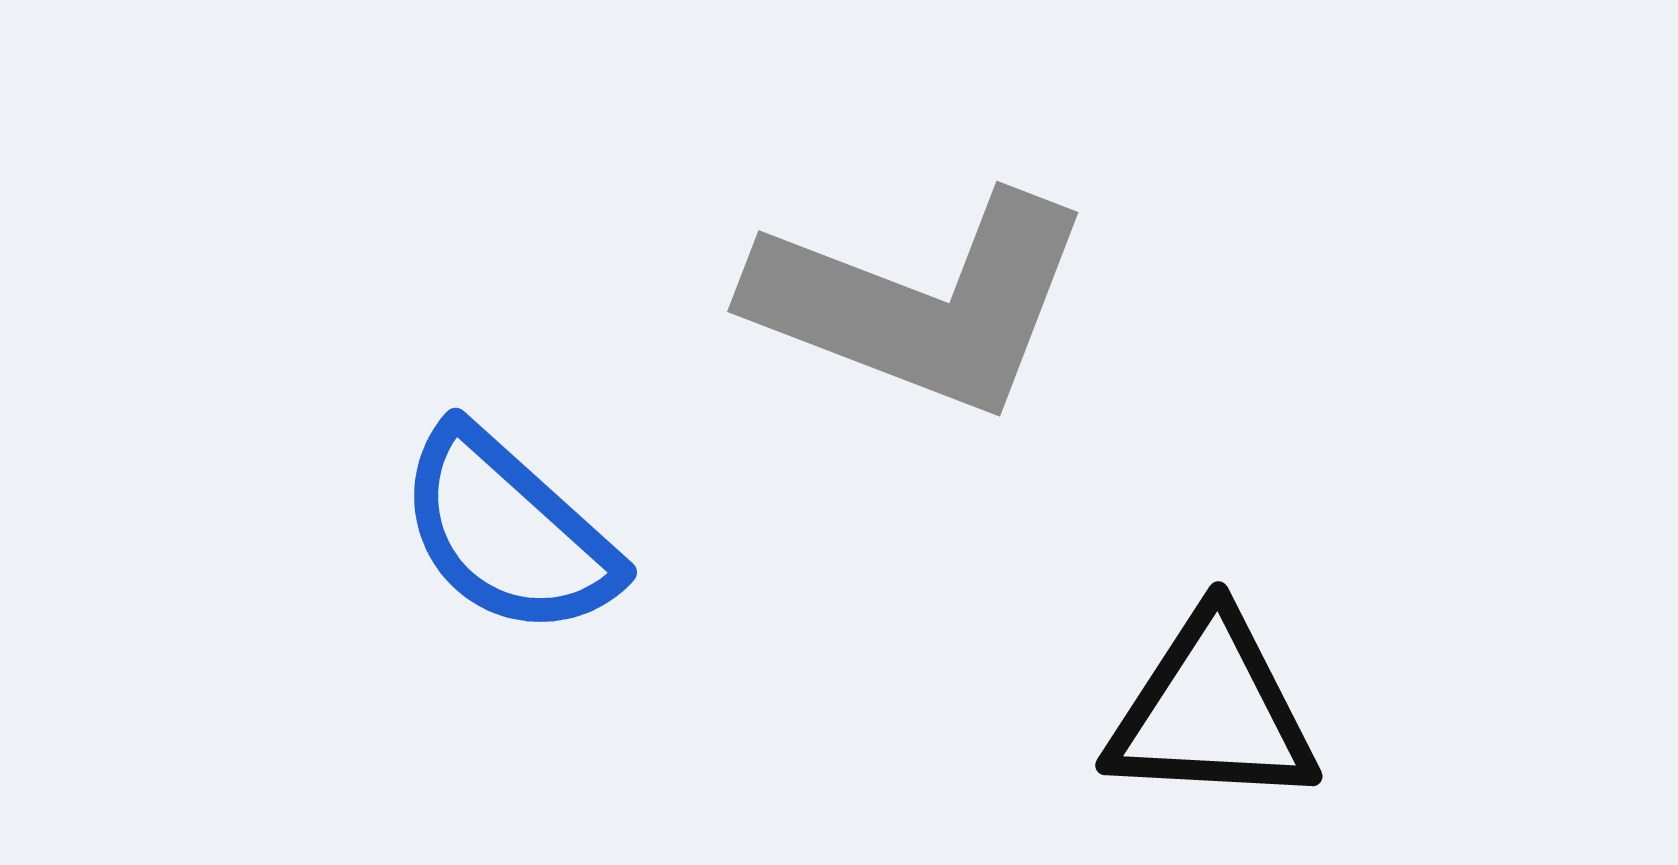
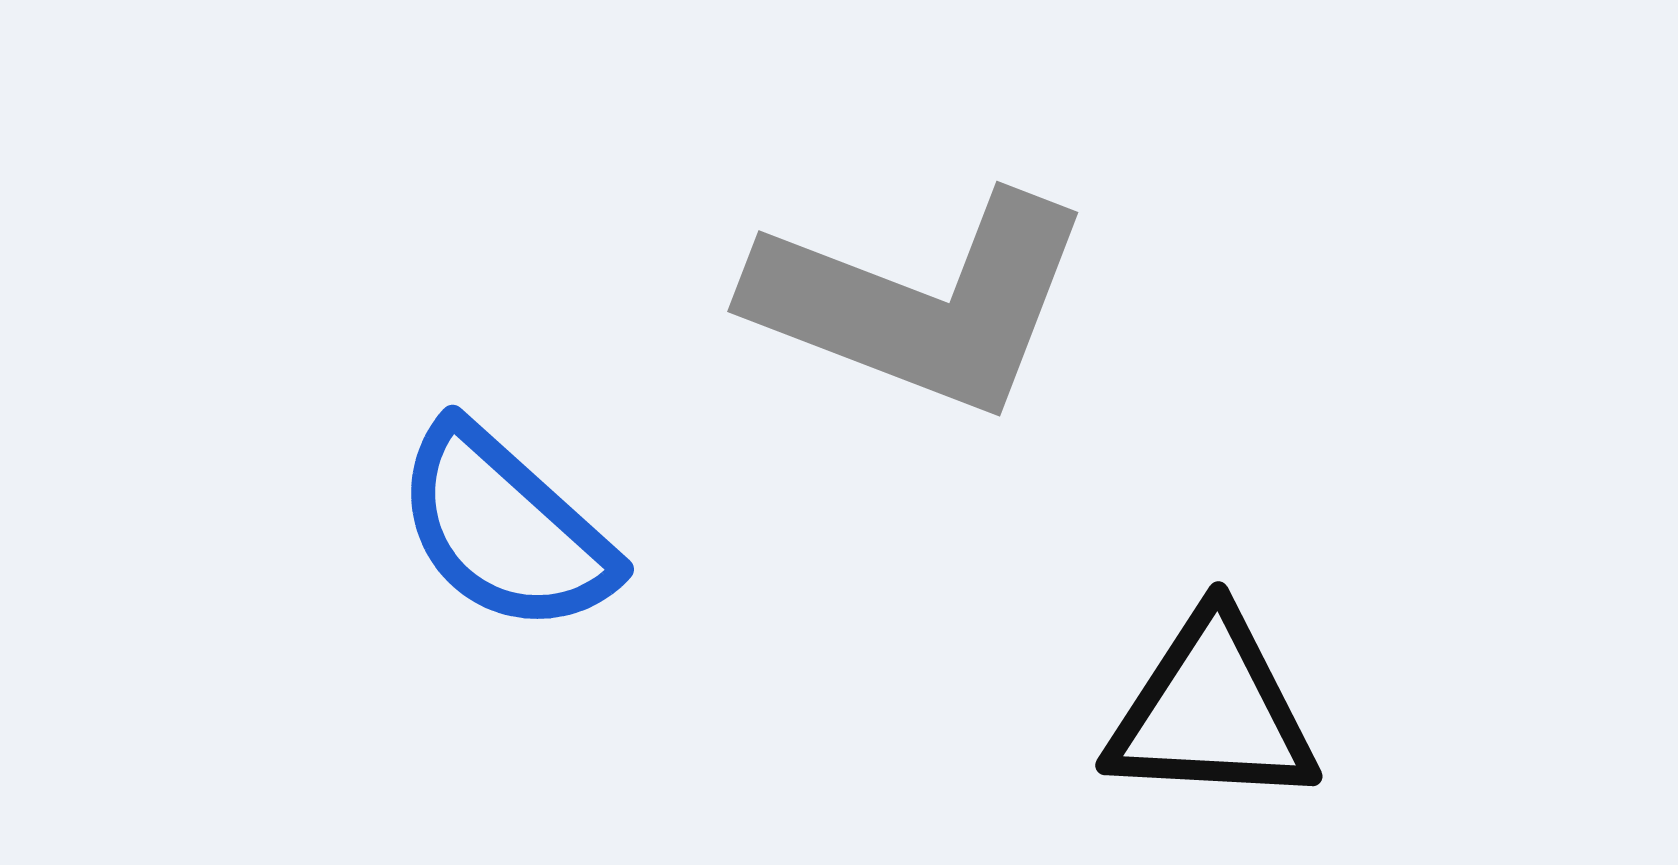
blue semicircle: moved 3 px left, 3 px up
